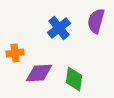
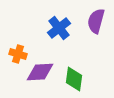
orange cross: moved 3 px right, 1 px down; rotated 24 degrees clockwise
purple diamond: moved 1 px right, 1 px up
